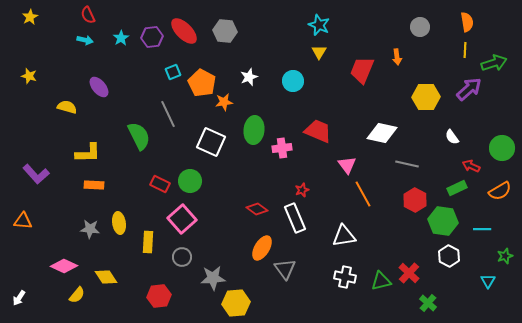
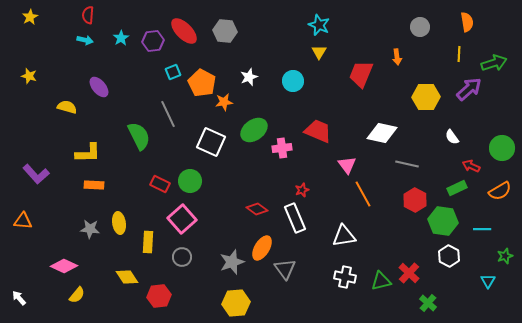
red semicircle at (88, 15): rotated 30 degrees clockwise
purple hexagon at (152, 37): moved 1 px right, 4 px down
yellow line at (465, 50): moved 6 px left, 4 px down
red trapezoid at (362, 70): moved 1 px left, 4 px down
green ellipse at (254, 130): rotated 48 degrees clockwise
yellow diamond at (106, 277): moved 21 px right
gray star at (213, 278): moved 19 px right, 16 px up; rotated 15 degrees counterclockwise
white arrow at (19, 298): rotated 105 degrees clockwise
